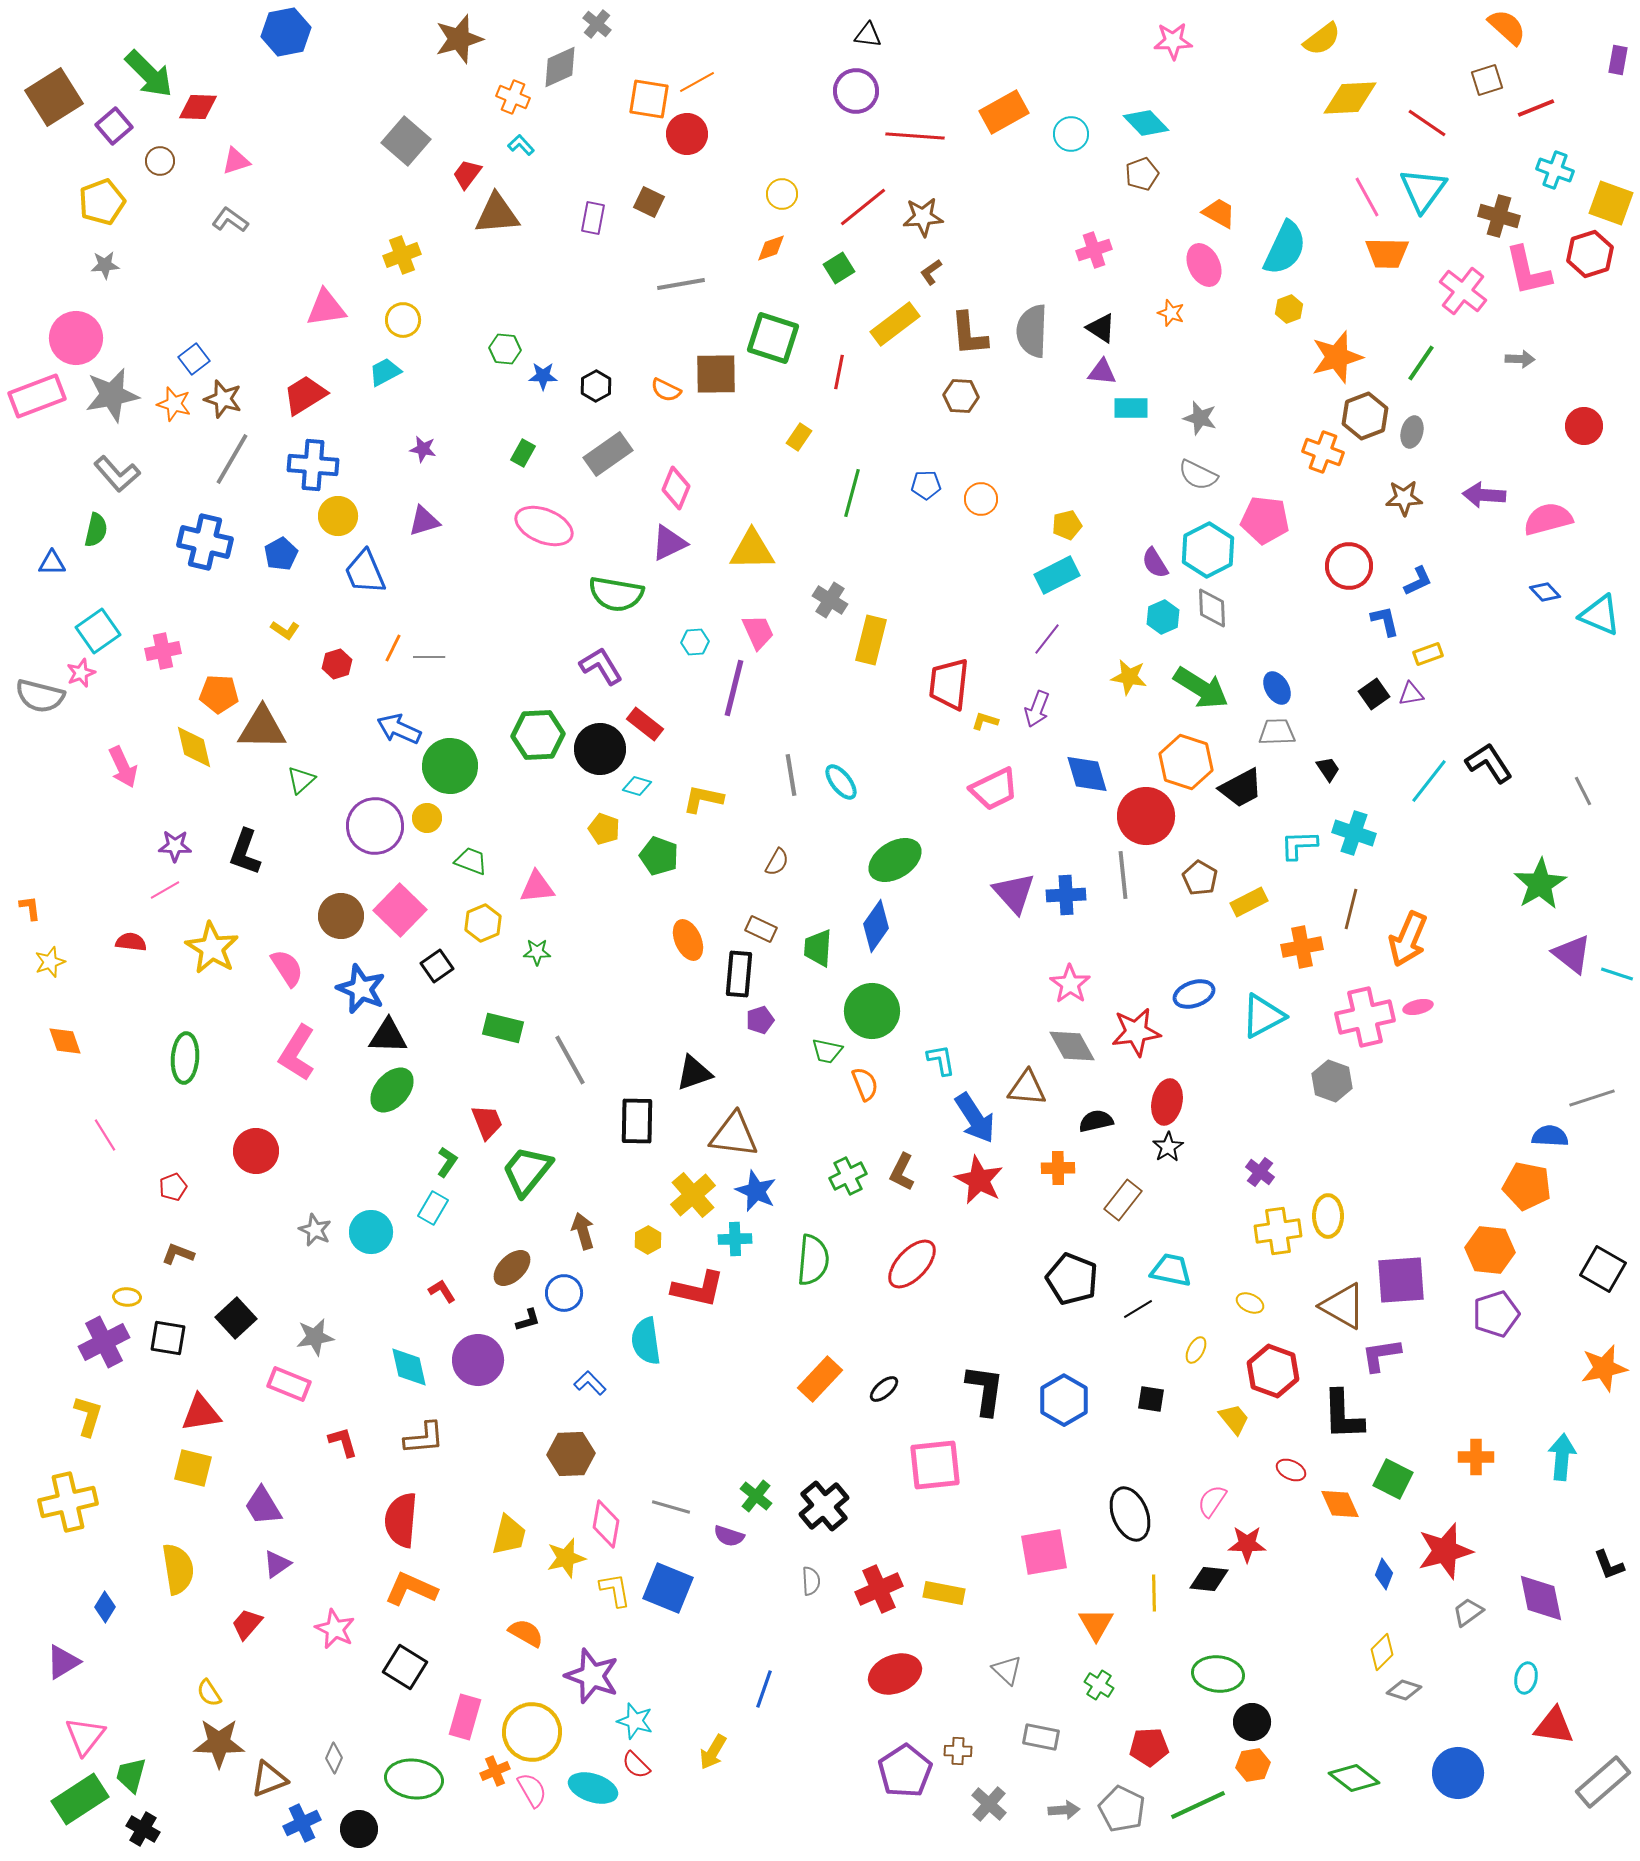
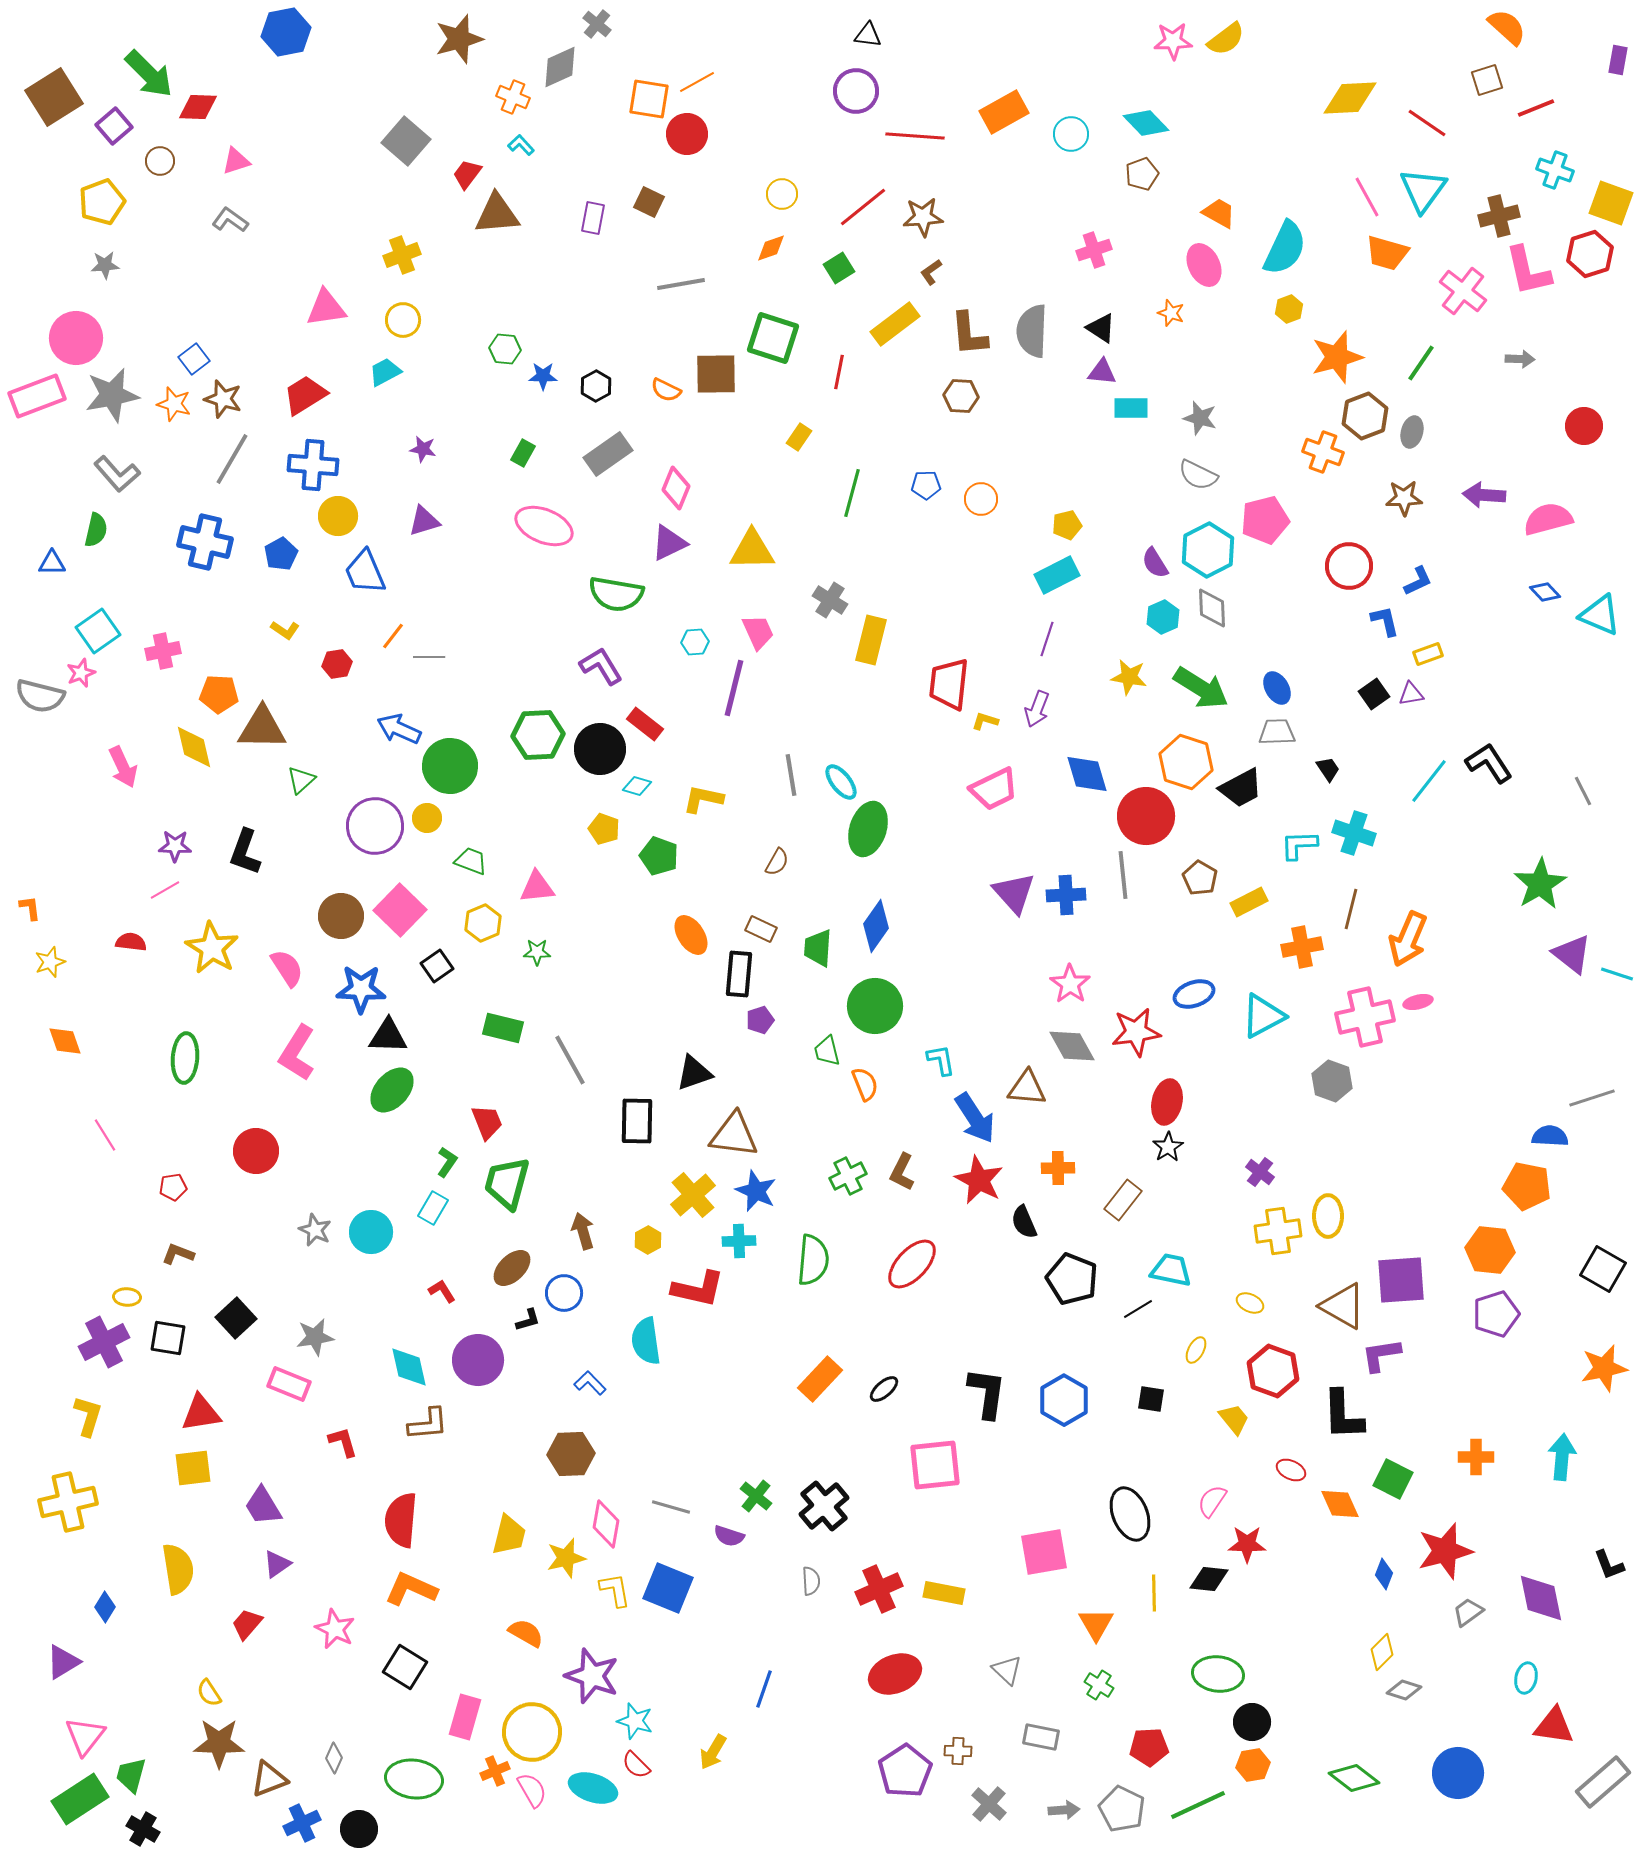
yellow semicircle at (1322, 39): moved 96 px left
brown cross at (1499, 216): rotated 30 degrees counterclockwise
orange trapezoid at (1387, 253): rotated 15 degrees clockwise
pink pentagon at (1265, 520): rotated 21 degrees counterclockwise
purple line at (1047, 639): rotated 20 degrees counterclockwise
orange line at (393, 648): moved 12 px up; rotated 12 degrees clockwise
red hexagon at (337, 664): rotated 8 degrees clockwise
green ellipse at (895, 860): moved 27 px left, 31 px up; rotated 40 degrees counterclockwise
orange ellipse at (688, 940): moved 3 px right, 5 px up; rotated 9 degrees counterclockwise
blue star at (361, 989): rotated 21 degrees counterclockwise
pink ellipse at (1418, 1007): moved 5 px up
green circle at (872, 1011): moved 3 px right, 5 px up
green trapezoid at (827, 1051): rotated 64 degrees clockwise
black semicircle at (1096, 1121): moved 72 px left, 101 px down; rotated 100 degrees counterclockwise
green trapezoid at (527, 1171): moved 20 px left, 12 px down; rotated 24 degrees counterclockwise
red pentagon at (173, 1187): rotated 12 degrees clockwise
cyan cross at (735, 1239): moved 4 px right, 2 px down
black L-shape at (985, 1390): moved 2 px right, 3 px down
brown L-shape at (424, 1438): moved 4 px right, 14 px up
yellow square at (193, 1468): rotated 21 degrees counterclockwise
